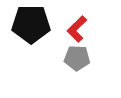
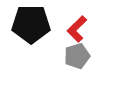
gray pentagon: moved 2 px up; rotated 20 degrees counterclockwise
